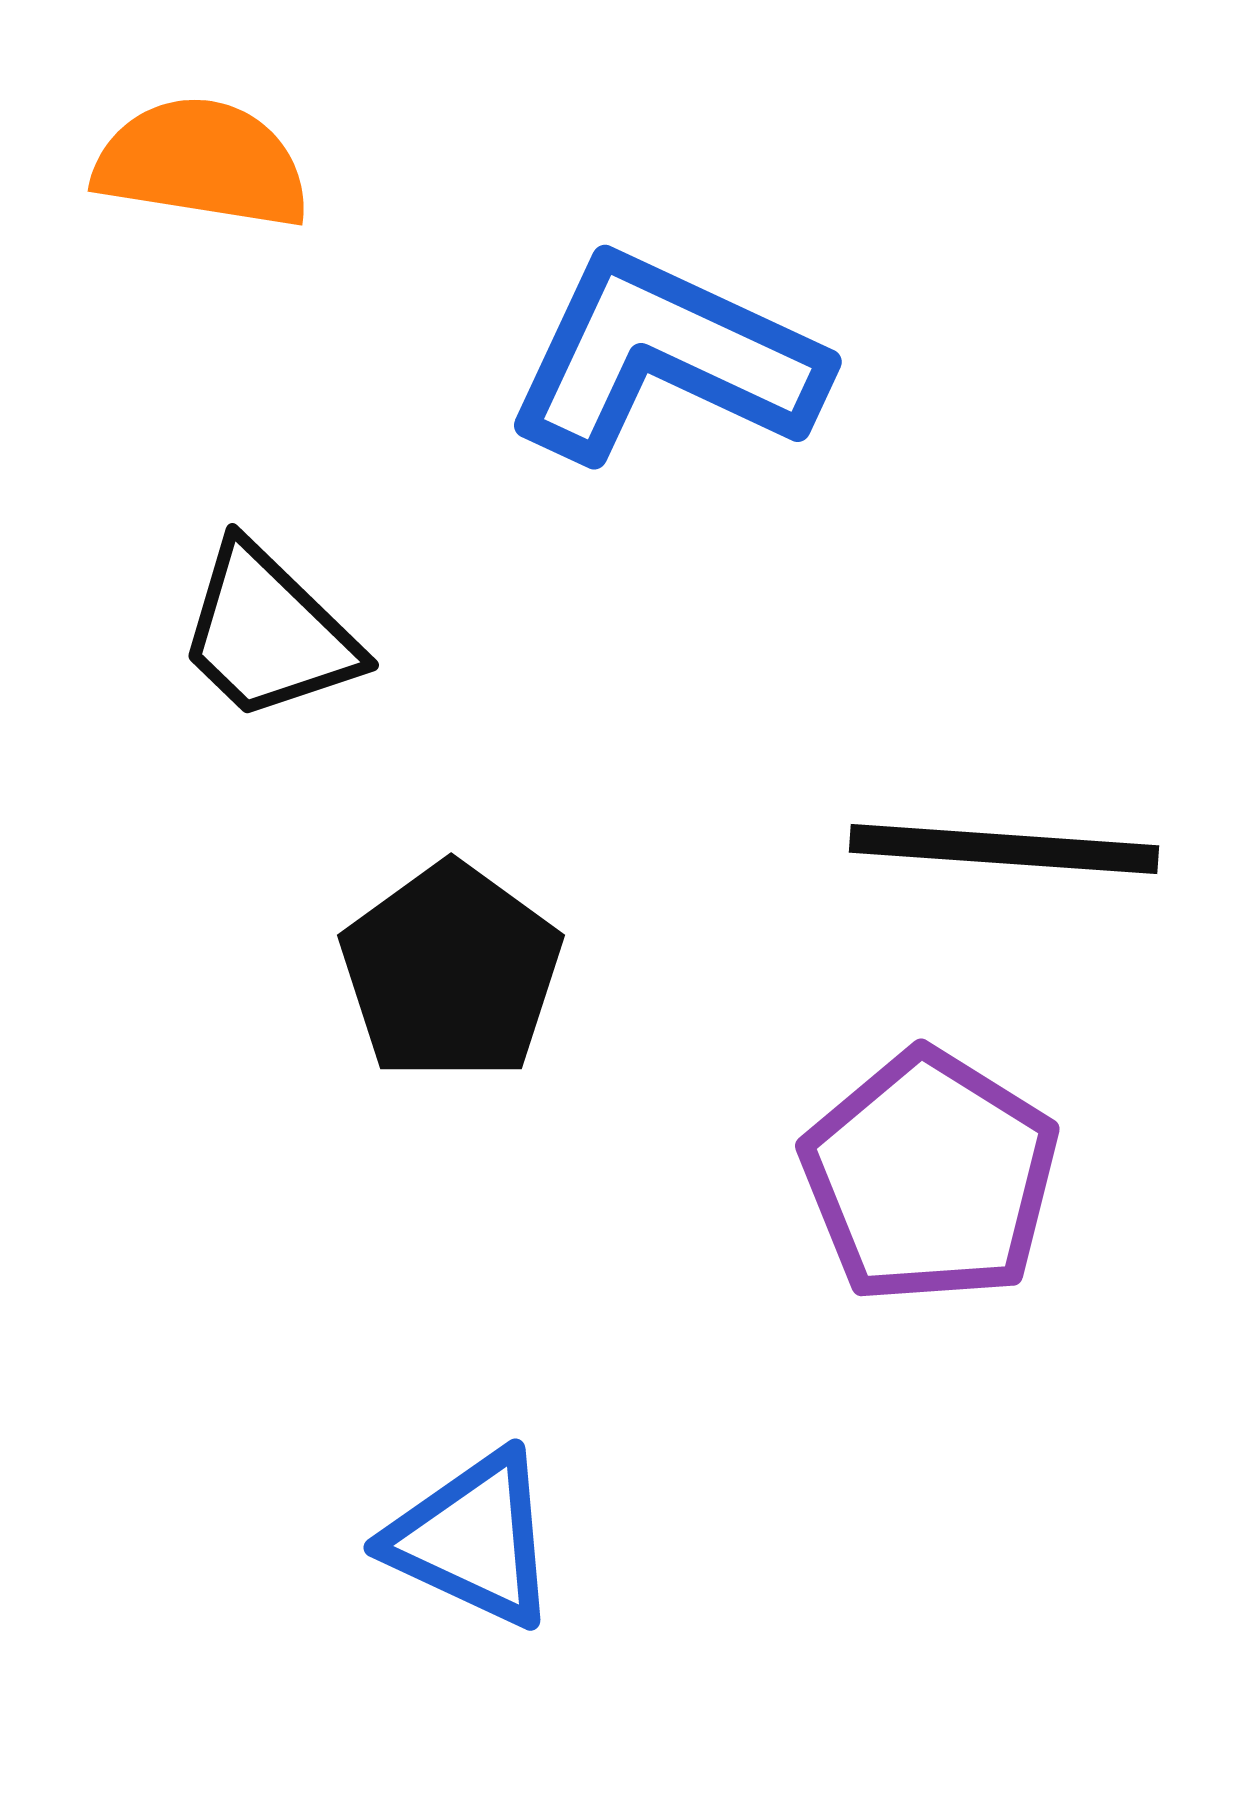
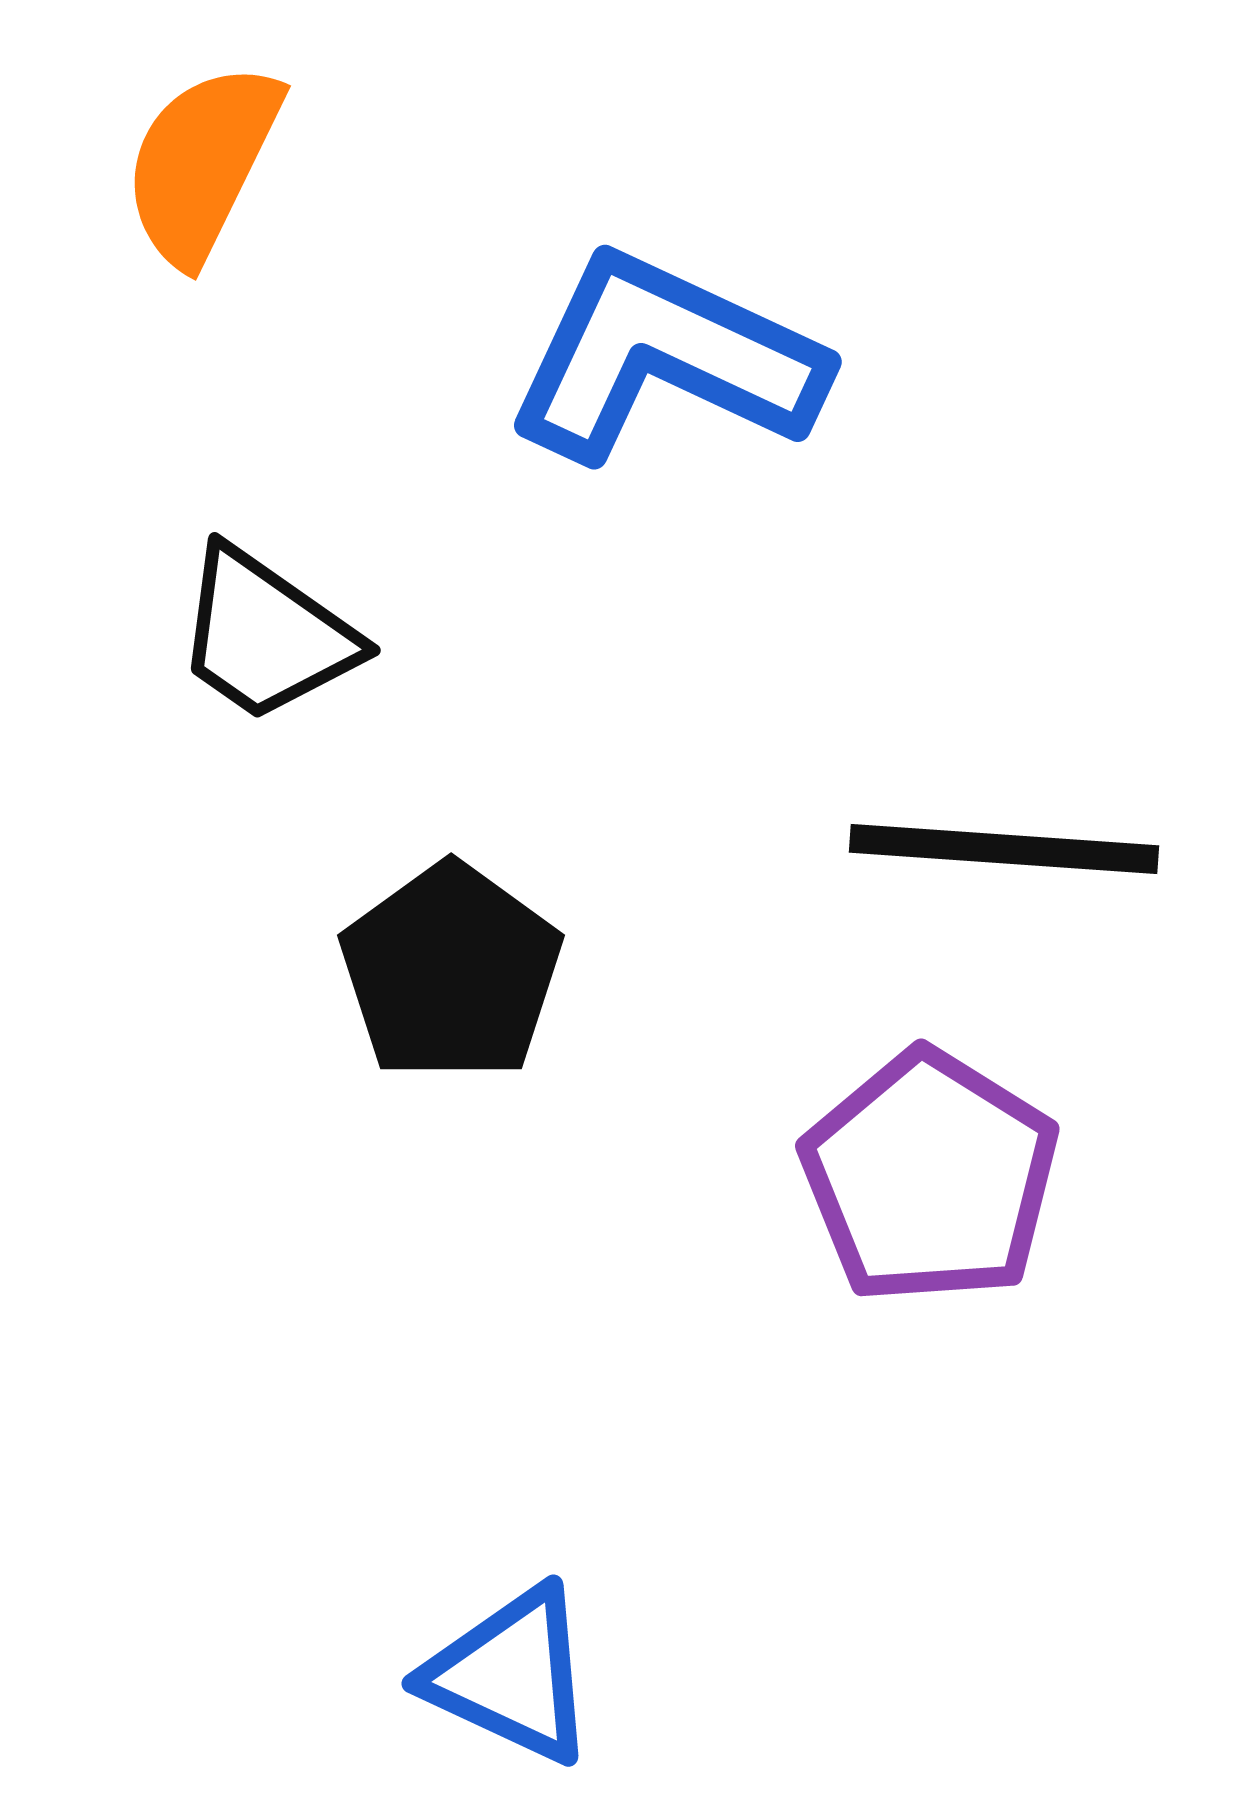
orange semicircle: rotated 73 degrees counterclockwise
black trapezoid: moved 2 px left, 2 px down; rotated 9 degrees counterclockwise
blue triangle: moved 38 px right, 136 px down
